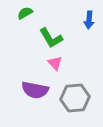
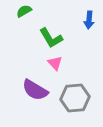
green semicircle: moved 1 px left, 2 px up
purple semicircle: rotated 20 degrees clockwise
